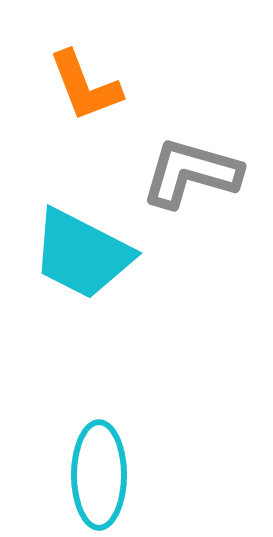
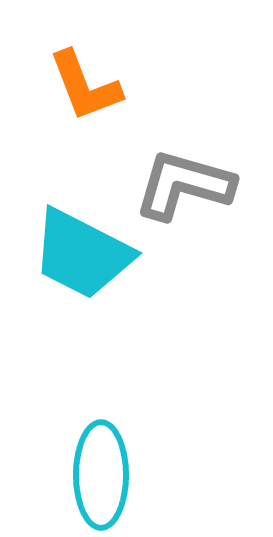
gray L-shape: moved 7 px left, 12 px down
cyan ellipse: moved 2 px right
